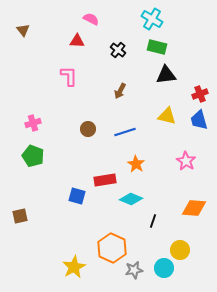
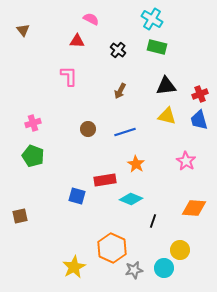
black triangle: moved 11 px down
